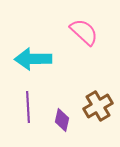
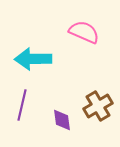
pink semicircle: rotated 20 degrees counterclockwise
purple line: moved 6 px left, 2 px up; rotated 16 degrees clockwise
purple diamond: rotated 20 degrees counterclockwise
